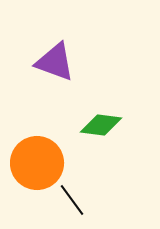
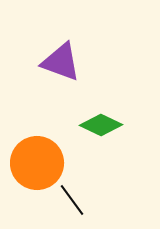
purple triangle: moved 6 px right
green diamond: rotated 18 degrees clockwise
